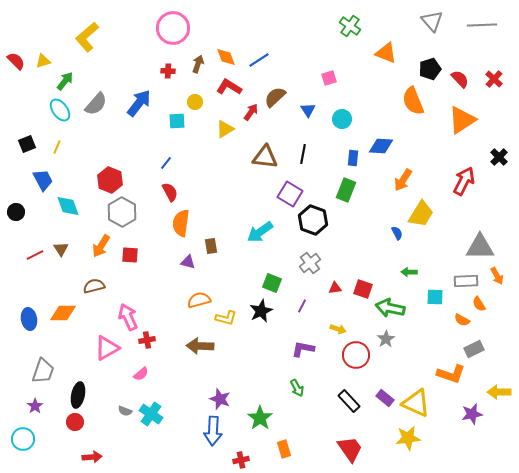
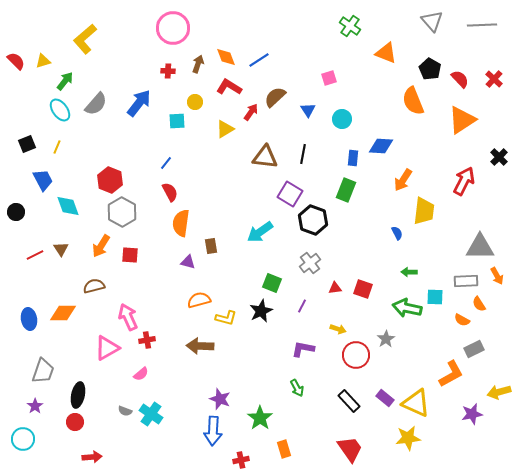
yellow L-shape at (87, 37): moved 2 px left, 2 px down
black pentagon at (430, 69): rotated 25 degrees counterclockwise
yellow trapezoid at (421, 214): moved 3 px right, 3 px up; rotated 24 degrees counterclockwise
green arrow at (390, 308): moved 17 px right
orange L-shape at (451, 374): rotated 48 degrees counterclockwise
yellow arrow at (499, 392): rotated 15 degrees counterclockwise
